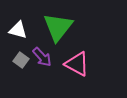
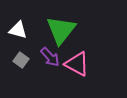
green triangle: moved 3 px right, 3 px down
purple arrow: moved 8 px right
